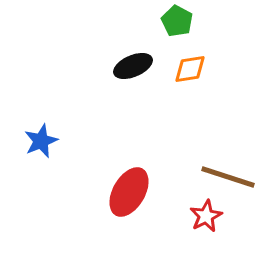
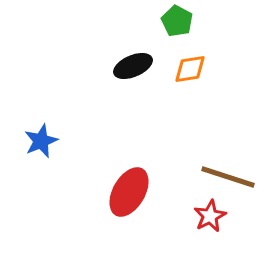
red star: moved 4 px right
